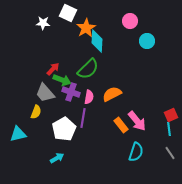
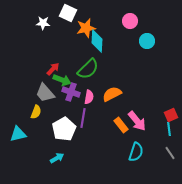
orange star: rotated 18 degrees clockwise
